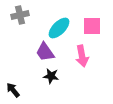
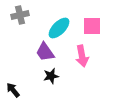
black star: rotated 21 degrees counterclockwise
